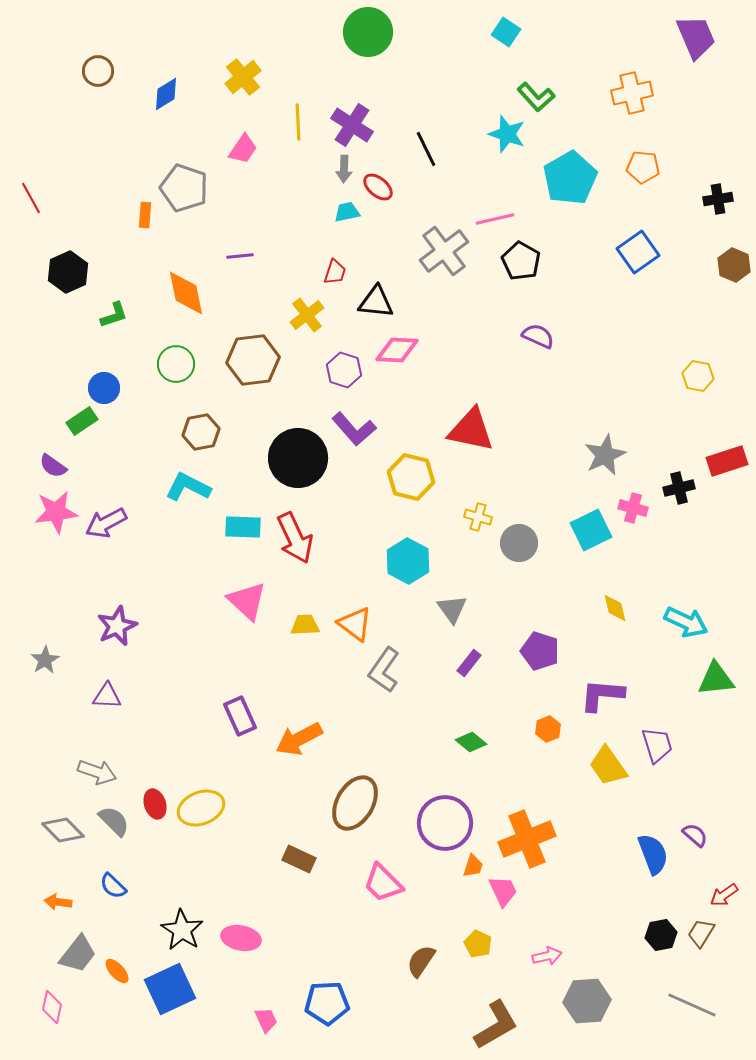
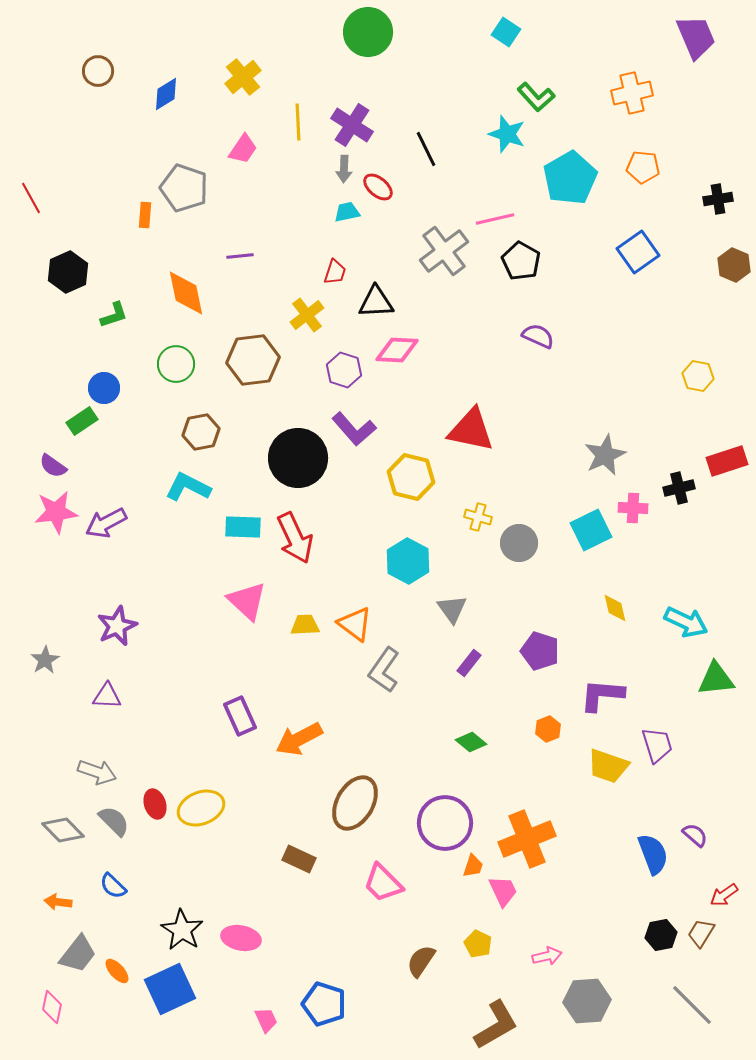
black triangle at (376, 302): rotated 9 degrees counterclockwise
pink cross at (633, 508): rotated 12 degrees counterclockwise
yellow trapezoid at (608, 766): rotated 36 degrees counterclockwise
blue pentagon at (327, 1003): moved 3 px left, 1 px down; rotated 21 degrees clockwise
gray line at (692, 1005): rotated 21 degrees clockwise
